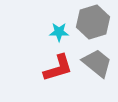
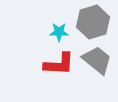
gray trapezoid: moved 3 px up
red L-shape: moved 1 px right, 4 px up; rotated 20 degrees clockwise
